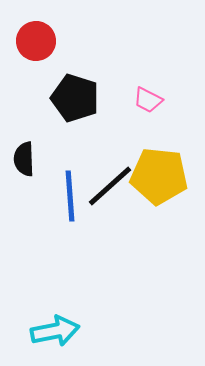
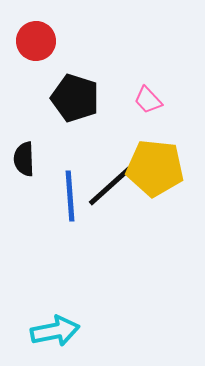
pink trapezoid: rotated 20 degrees clockwise
yellow pentagon: moved 4 px left, 8 px up
